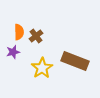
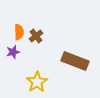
yellow star: moved 5 px left, 14 px down
